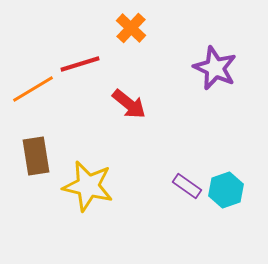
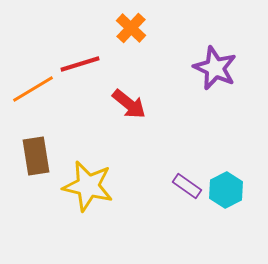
cyan hexagon: rotated 8 degrees counterclockwise
